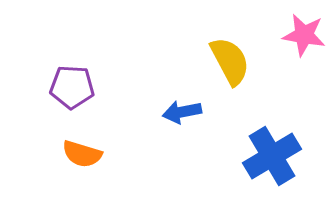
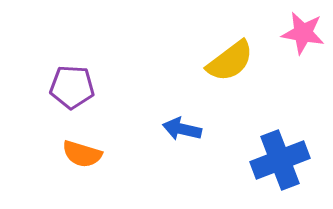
pink star: moved 1 px left, 2 px up
yellow semicircle: rotated 81 degrees clockwise
blue arrow: moved 17 px down; rotated 24 degrees clockwise
blue cross: moved 8 px right, 4 px down; rotated 10 degrees clockwise
